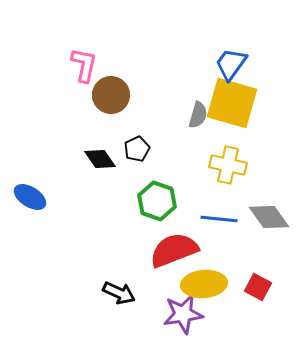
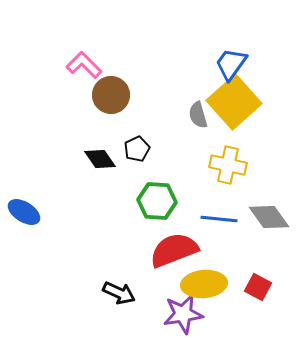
pink L-shape: rotated 57 degrees counterclockwise
yellow square: moved 2 px right, 1 px up; rotated 32 degrees clockwise
gray semicircle: rotated 148 degrees clockwise
blue ellipse: moved 6 px left, 15 px down
green hexagon: rotated 15 degrees counterclockwise
